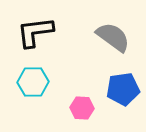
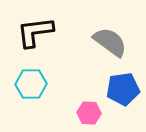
gray semicircle: moved 3 px left, 5 px down
cyan hexagon: moved 2 px left, 2 px down
pink hexagon: moved 7 px right, 5 px down
